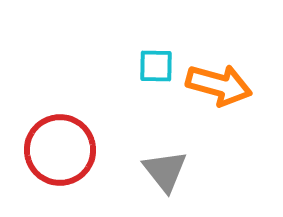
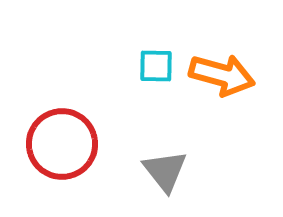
orange arrow: moved 3 px right, 10 px up
red circle: moved 2 px right, 6 px up
